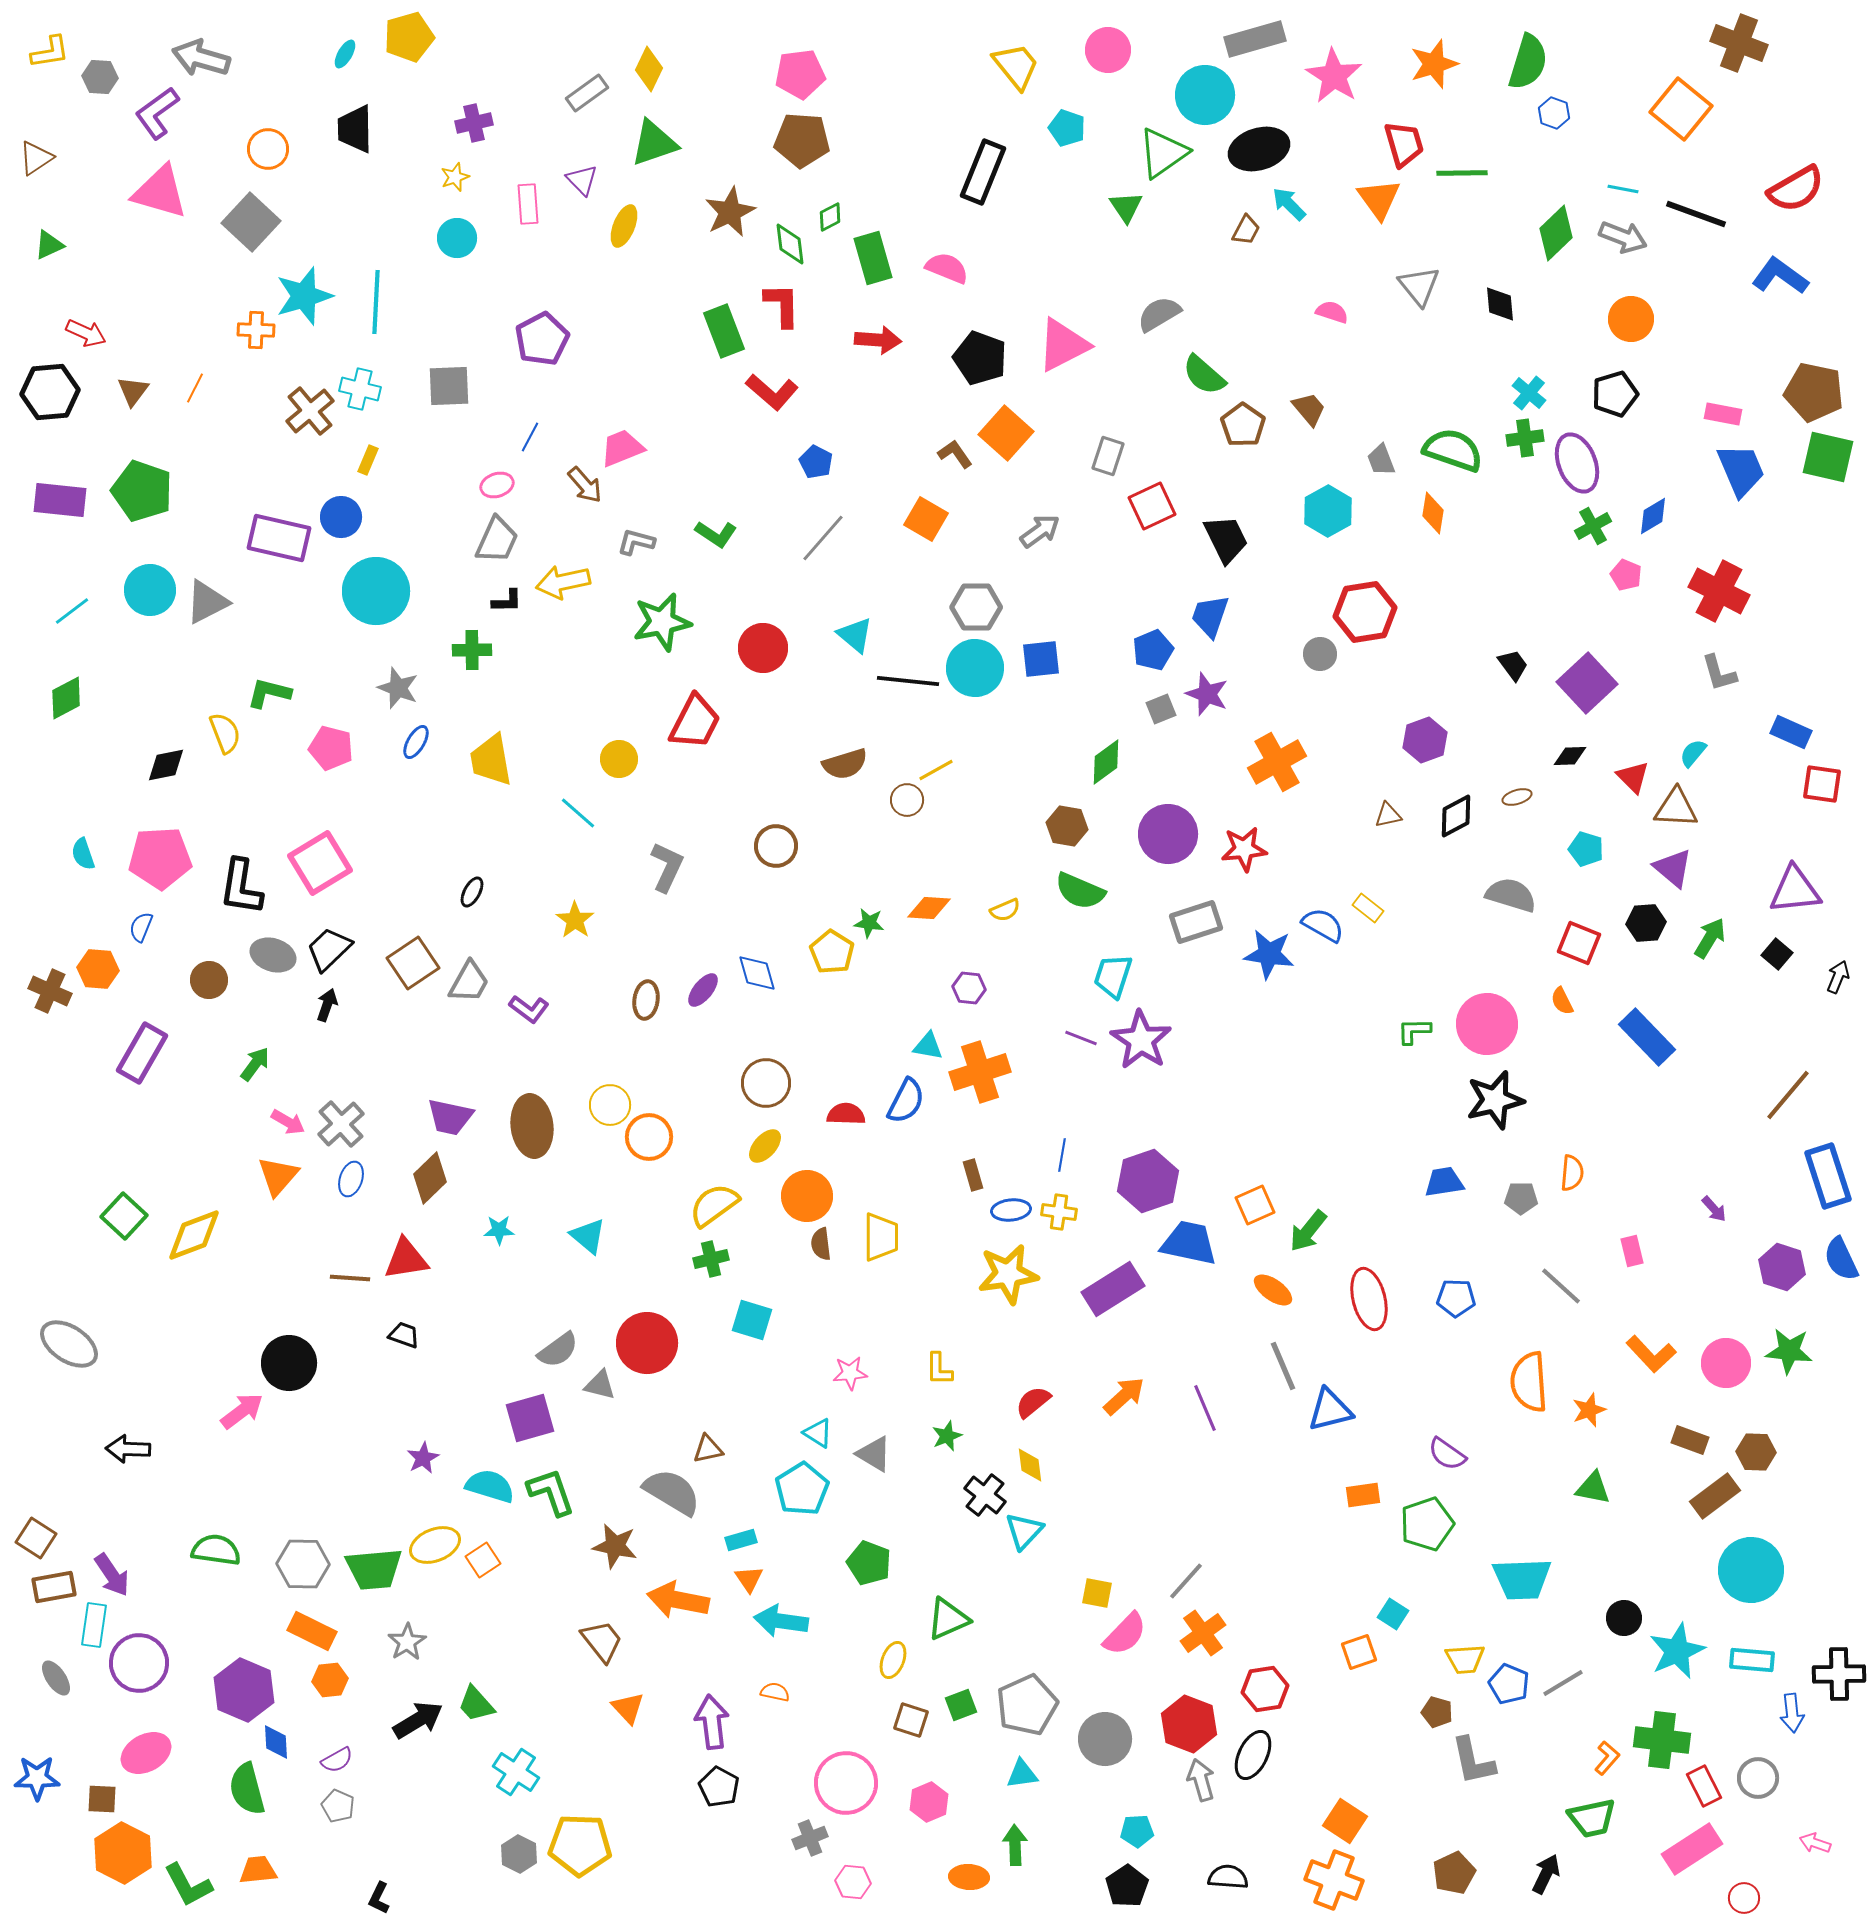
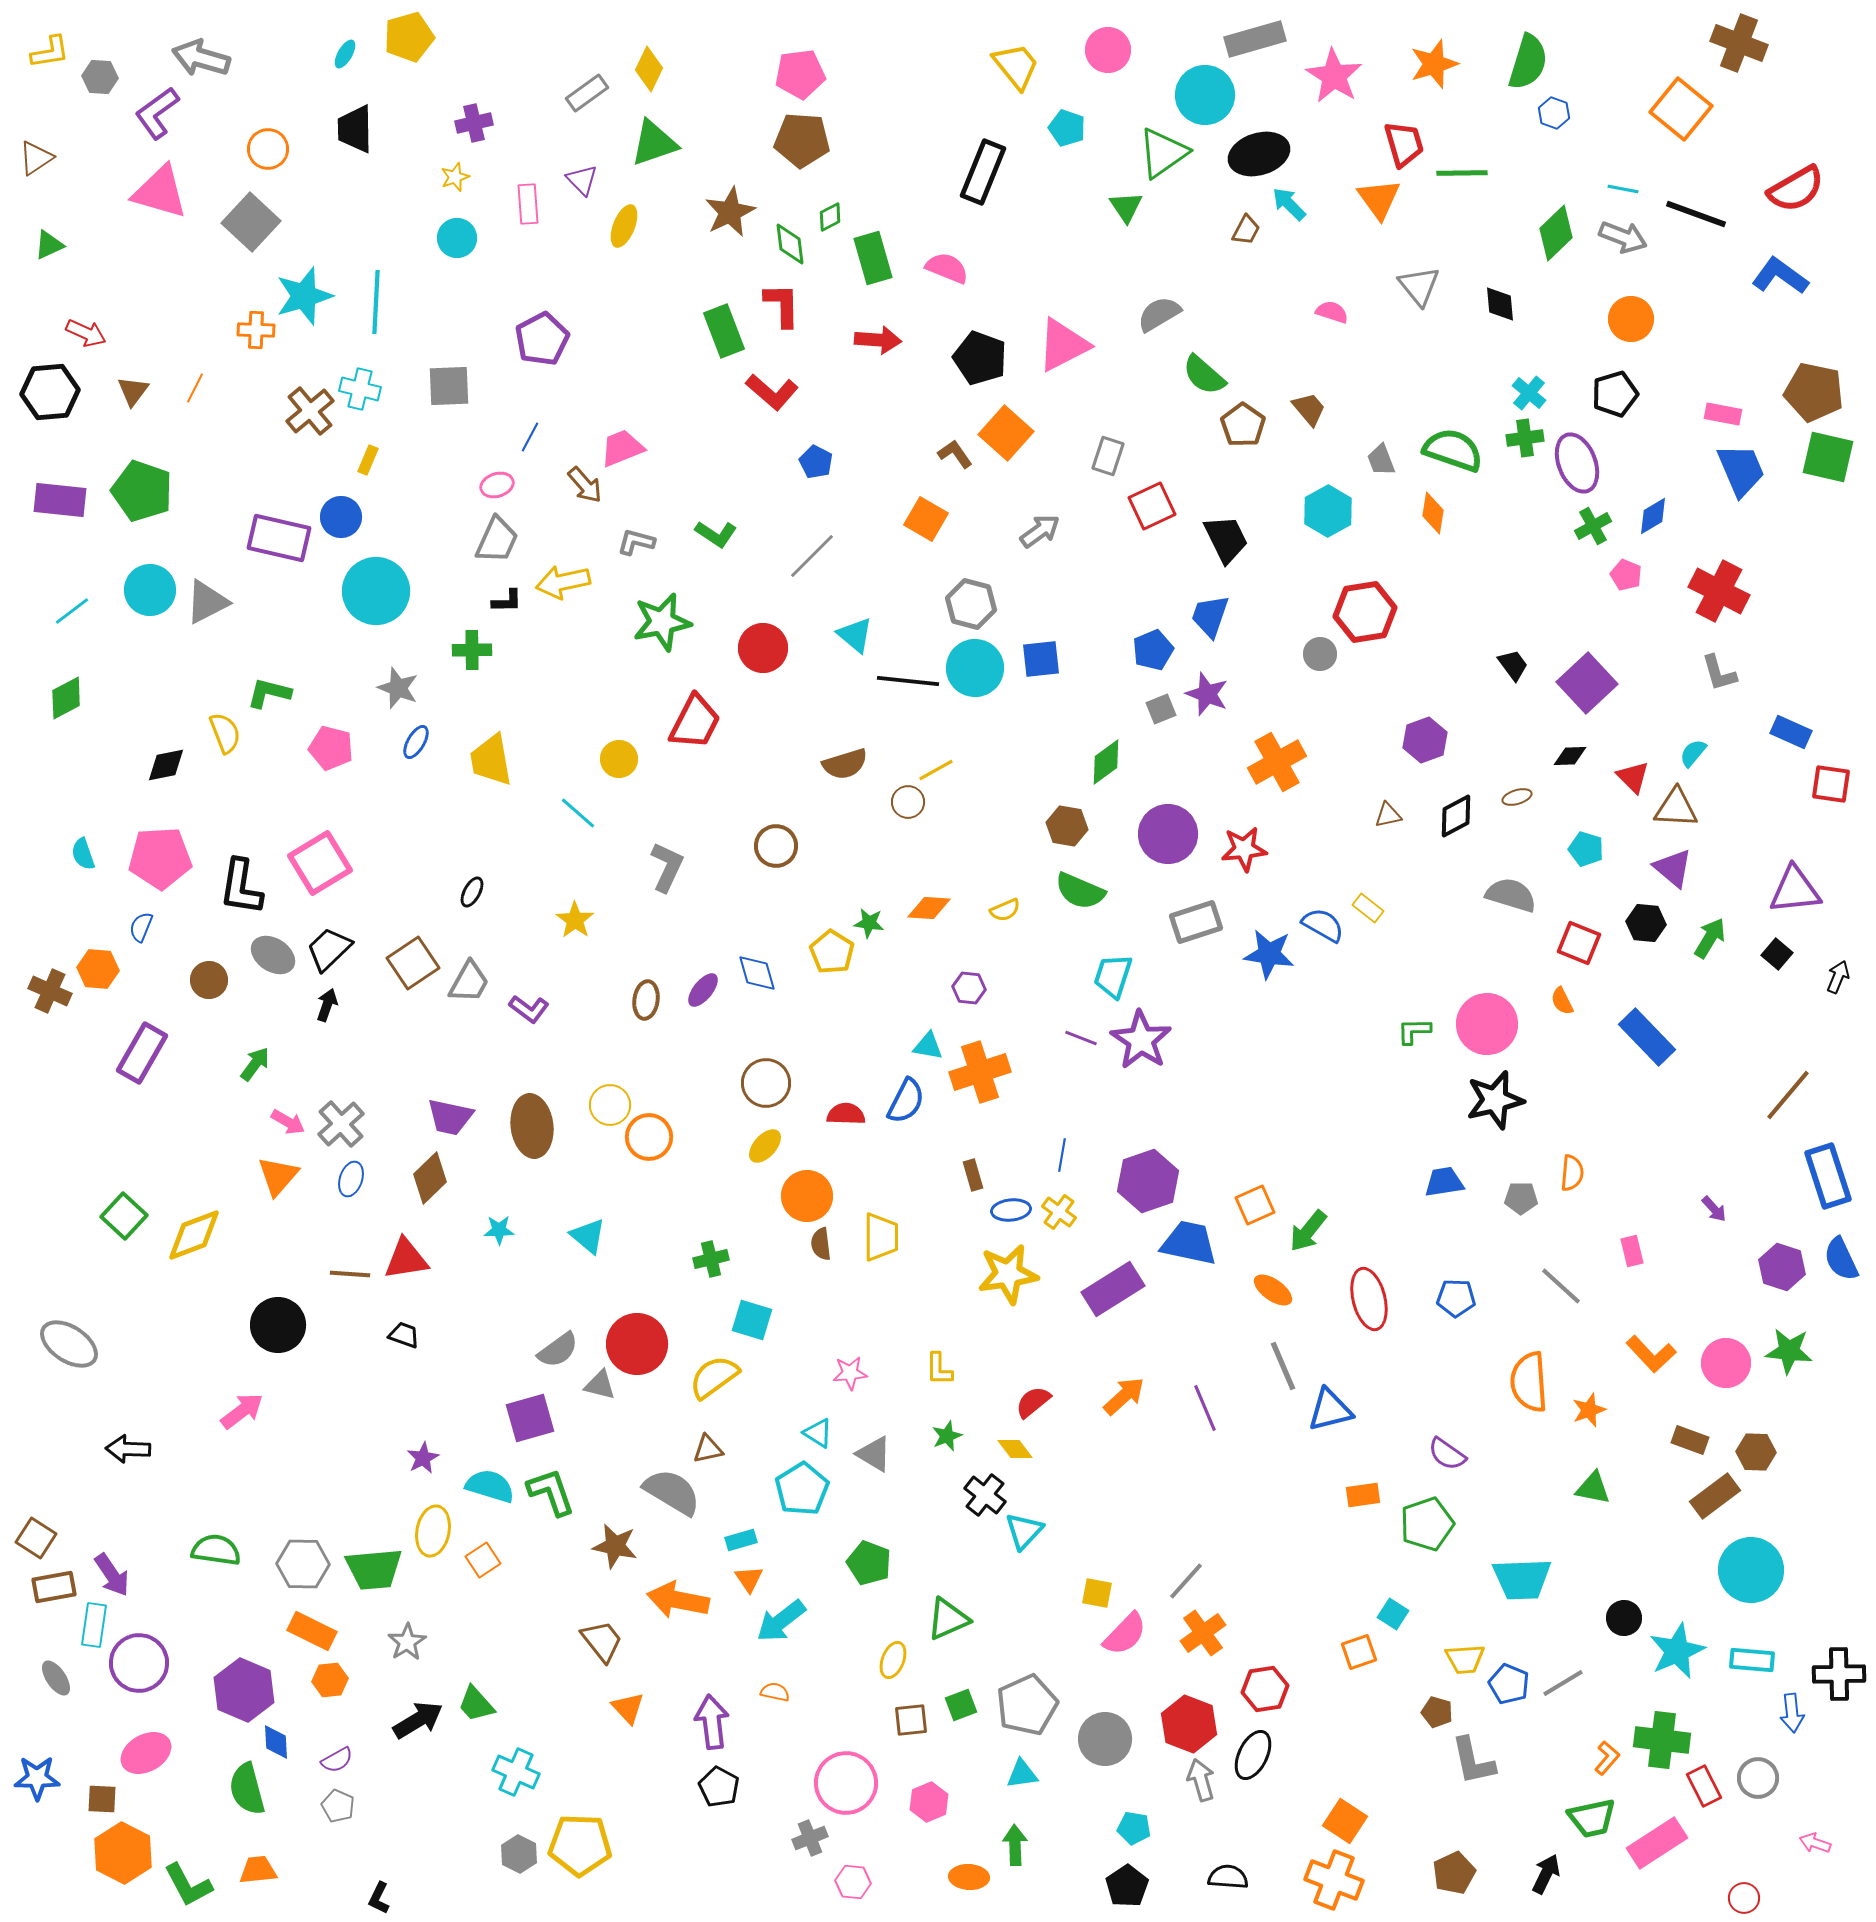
black ellipse at (1259, 149): moved 5 px down
gray line at (823, 538): moved 11 px left, 18 px down; rotated 4 degrees clockwise
gray hexagon at (976, 607): moved 5 px left, 3 px up; rotated 15 degrees clockwise
red square at (1822, 784): moved 9 px right
brown circle at (907, 800): moved 1 px right, 2 px down
black hexagon at (1646, 923): rotated 9 degrees clockwise
gray ellipse at (273, 955): rotated 15 degrees clockwise
yellow semicircle at (714, 1205): moved 172 px down
yellow cross at (1059, 1212): rotated 28 degrees clockwise
brown line at (350, 1278): moved 4 px up
red circle at (647, 1343): moved 10 px left, 1 px down
black circle at (289, 1363): moved 11 px left, 38 px up
yellow diamond at (1030, 1465): moved 15 px left, 16 px up; rotated 30 degrees counterclockwise
yellow ellipse at (435, 1545): moved 2 px left, 14 px up; rotated 57 degrees counterclockwise
cyan arrow at (781, 1621): rotated 46 degrees counterclockwise
brown square at (911, 1720): rotated 24 degrees counterclockwise
cyan cross at (516, 1772): rotated 9 degrees counterclockwise
cyan pentagon at (1137, 1831): moved 3 px left, 3 px up; rotated 12 degrees clockwise
pink rectangle at (1692, 1849): moved 35 px left, 6 px up
